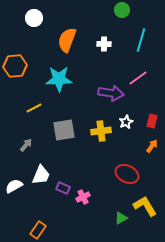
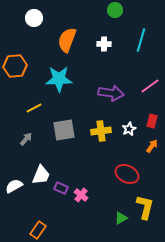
green circle: moved 7 px left
pink line: moved 12 px right, 8 px down
white star: moved 3 px right, 7 px down
gray arrow: moved 6 px up
purple rectangle: moved 2 px left
pink cross: moved 2 px left, 2 px up; rotated 24 degrees counterclockwise
yellow L-shape: moved 1 px down; rotated 45 degrees clockwise
